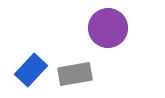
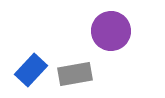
purple circle: moved 3 px right, 3 px down
